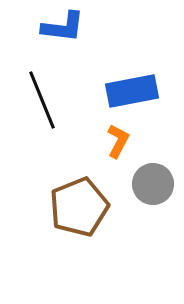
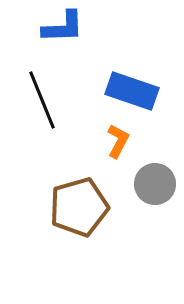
blue L-shape: rotated 9 degrees counterclockwise
blue rectangle: rotated 30 degrees clockwise
gray circle: moved 2 px right
brown pentagon: rotated 6 degrees clockwise
